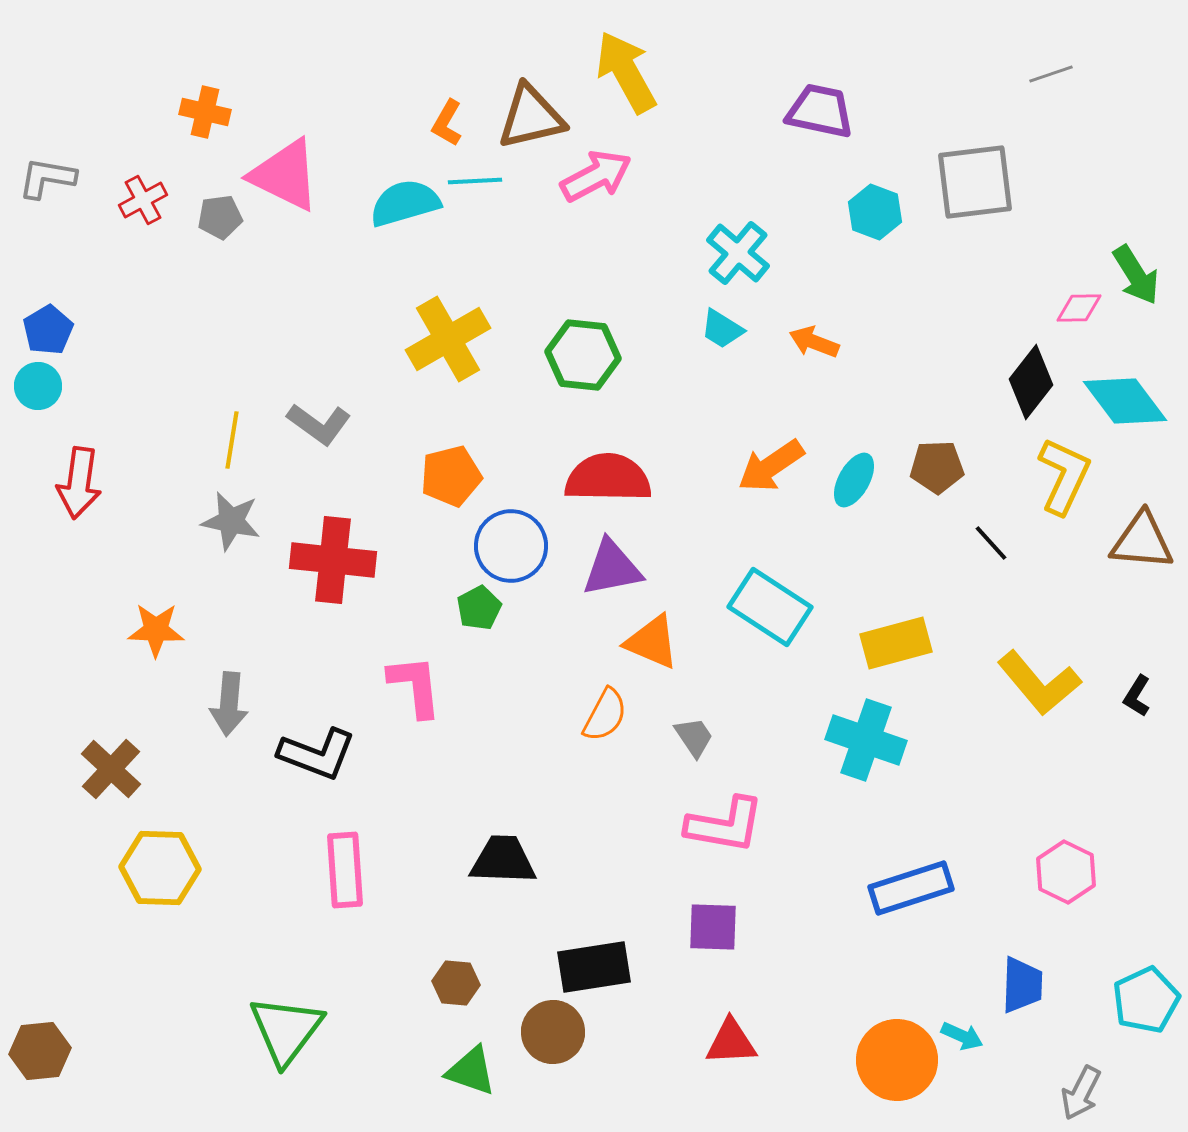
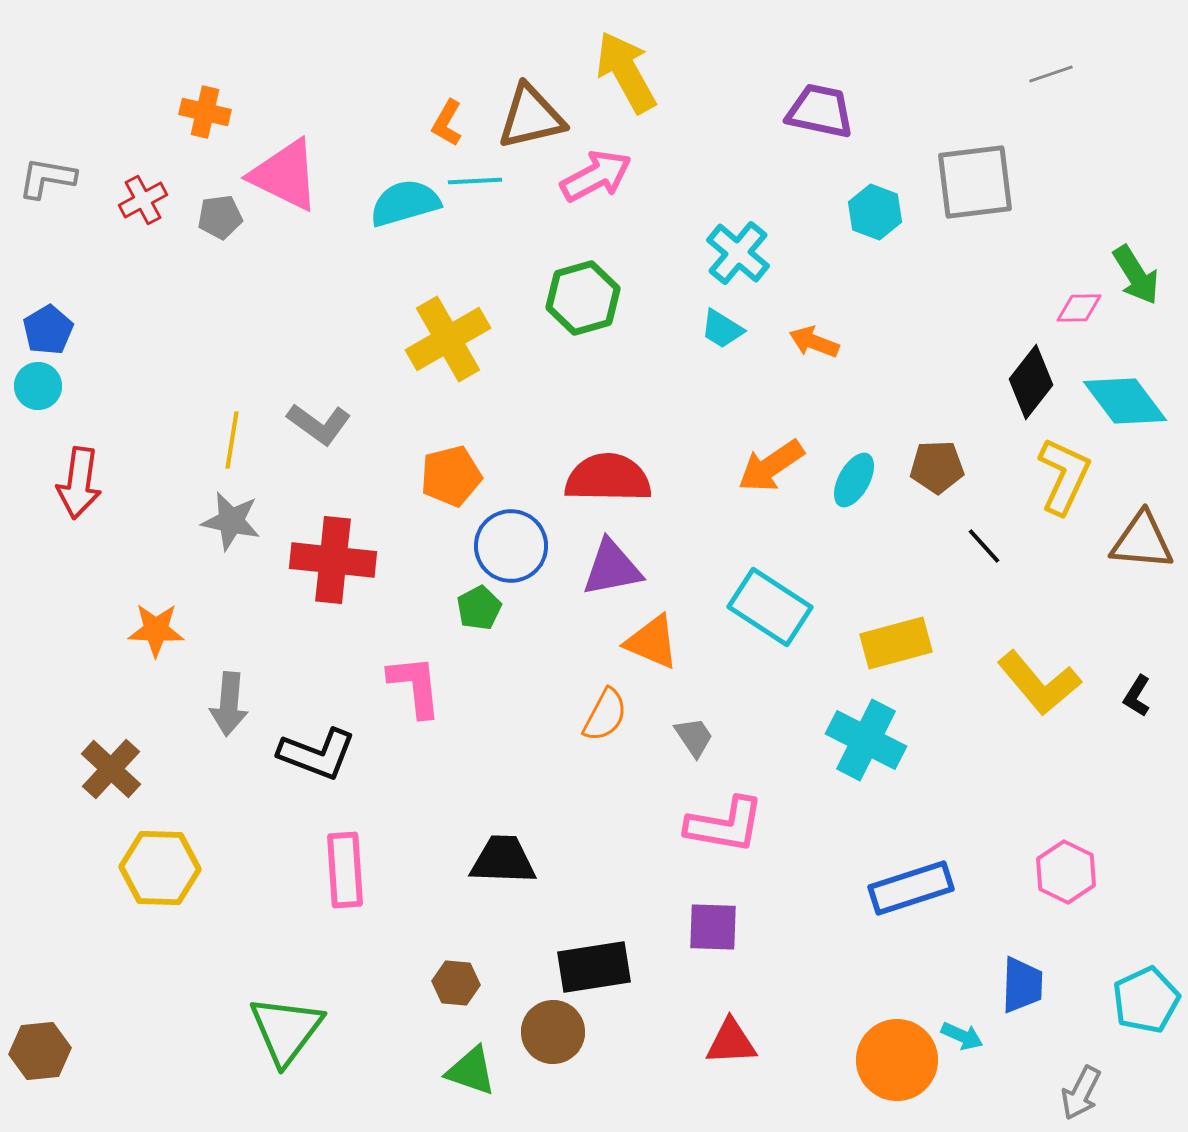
green hexagon at (583, 355): moved 57 px up; rotated 22 degrees counterclockwise
black line at (991, 543): moved 7 px left, 3 px down
cyan cross at (866, 740): rotated 8 degrees clockwise
